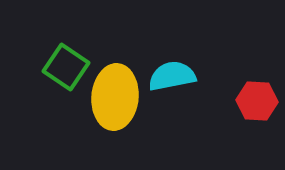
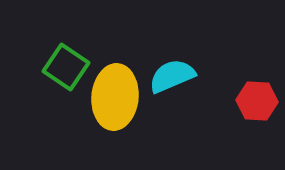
cyan semicircle: rotated 12 degrees counterclockwise
